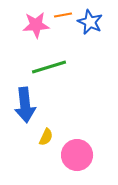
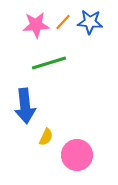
orange line: moved 7 px down; rotated 36 degrees counterclockwise
blue star: rotated 20 degrees counterclockwise
green line: moved 4 px up
blue arrow: moved 1 px down
